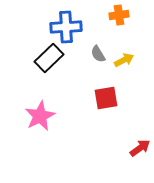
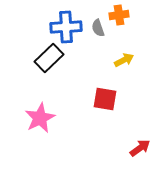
gray semicircle: moved 26 px up; rotated 12 degrees clockwise
red square: moved 1 px left, 1 px down; rotated 20 degrees clockwise
pink star: moved 2 px down
